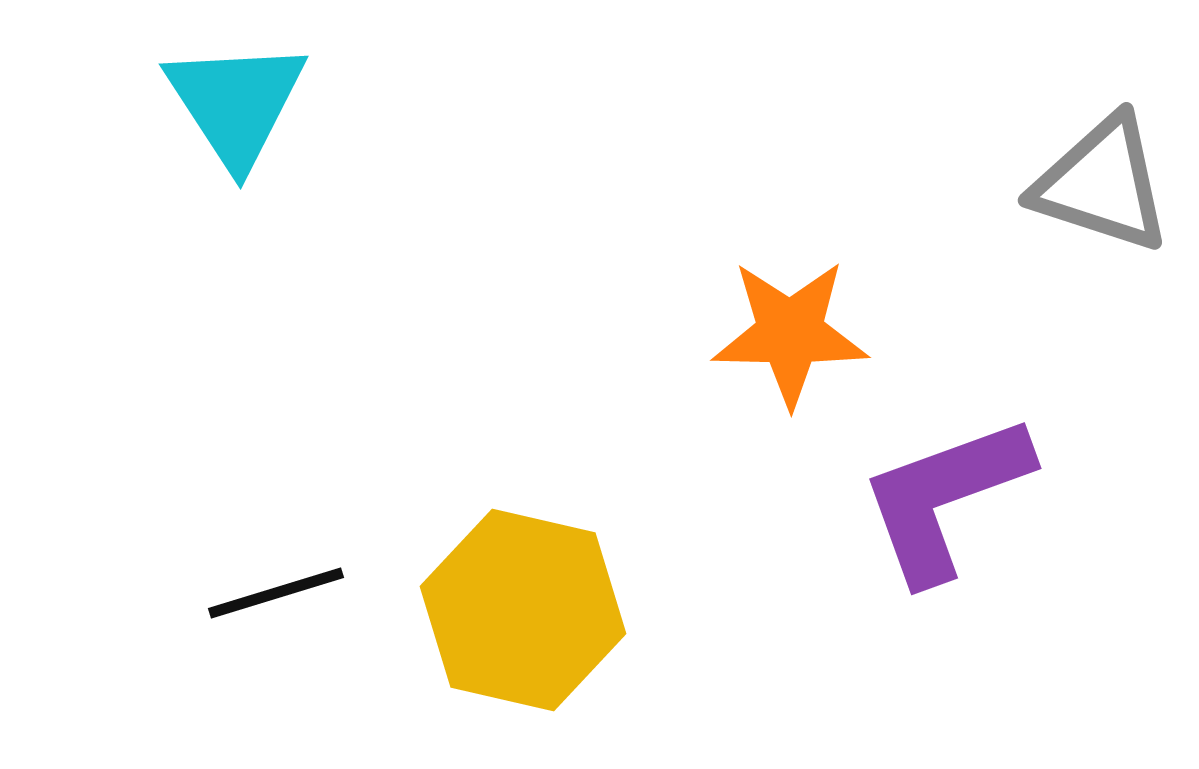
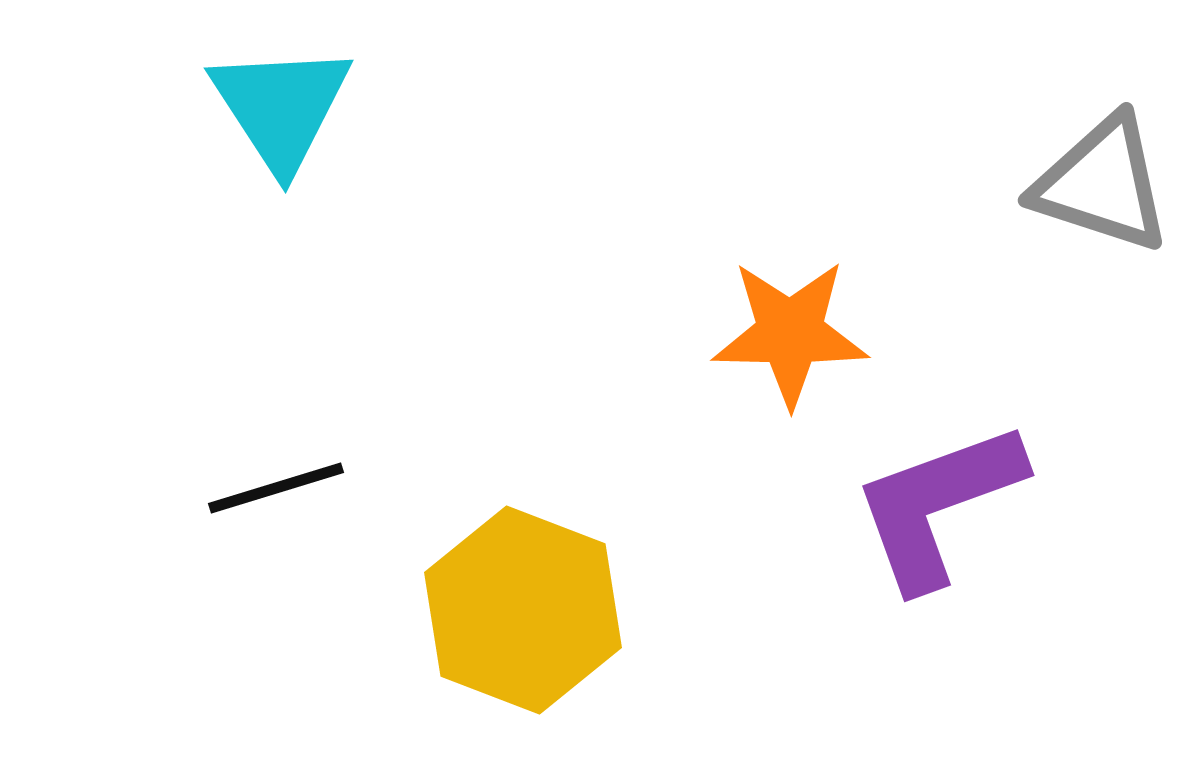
cyan triangle: moved 45 px right, 4 px down
purple L-shape: moved 7 px left, 7 px down
black line: moved 105 px up
yellow hexagon: rotated 8 degrees clockwise
